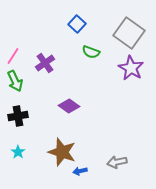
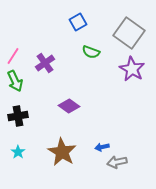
blue square: moved 1 px right, 2 px up; rotated 18 degrees clockwise
purple star: moved 1 px right, 1 px down
brown star: rotated 12 degrees clockwise
blue arrow: moved 22 px right, 24 px up
